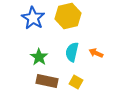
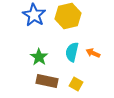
blue star: moved 1 px right, 3 px up
orange arrow: moved 3 px left
yellow square: moved 2 px down
